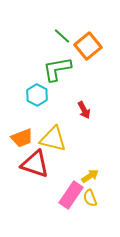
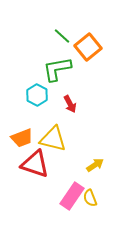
orange square: moved 1 px down
red arrow: moved 14 px left, 6 px up
yellow arrow: moved 5 px right, 11 px up
pink rectangle: moved 1 px right, 1 px down
